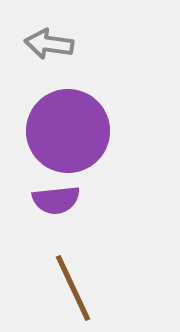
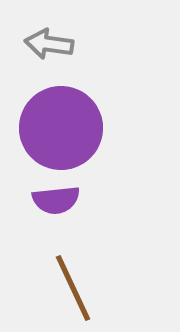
purple circle: moved 7 px left, 3 px up
